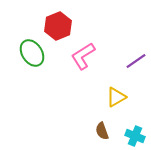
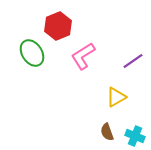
purple line: moved 3 px left
brown semicircle: moved 5 px right, 1 px down
